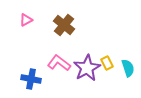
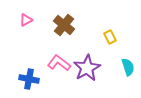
yellow rectangle: moved 3 px right, 26 px up
cyan semicircle: moved 1 px up
blue cross: moved 2 px left
